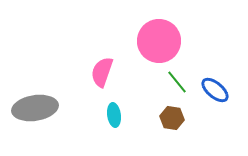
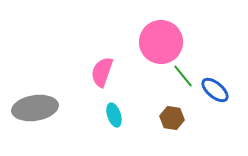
pink circle: moved 2 px right, 1 px down
green line: moved 6 px right, 6 px up
cyan ellipse: rotated 10 degrees counterclockwise
